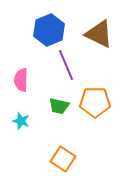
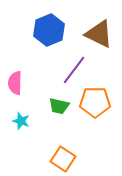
purple line: moved 8 px right, 5 px down; rotated 60 degrees clockwise
pink semicircle: moved 6 px left, 3 px down
